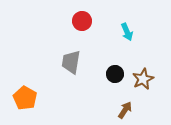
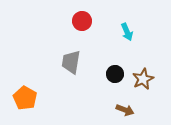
brown arrow: rotated 78 degrees clockwise
